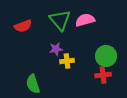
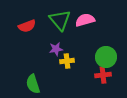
red semicircle: moved 4 px right
green circle: moved 1 px down
